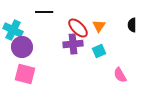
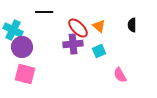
orange triangle: rotated 24 degrees counterclockwise
